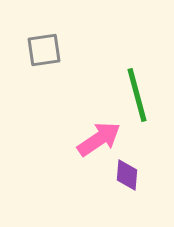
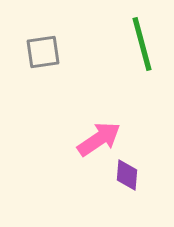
gray square: moved 1 px left, 2 px down
green line: moved 5 px right, 51 px up
